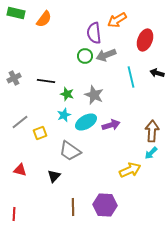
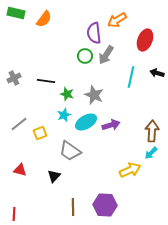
gray arrow: rotated 36 degrees counterclockwise
cyan line: rotated 25 degrees clockwise
gray line: moved 1 px left, 2 px down
